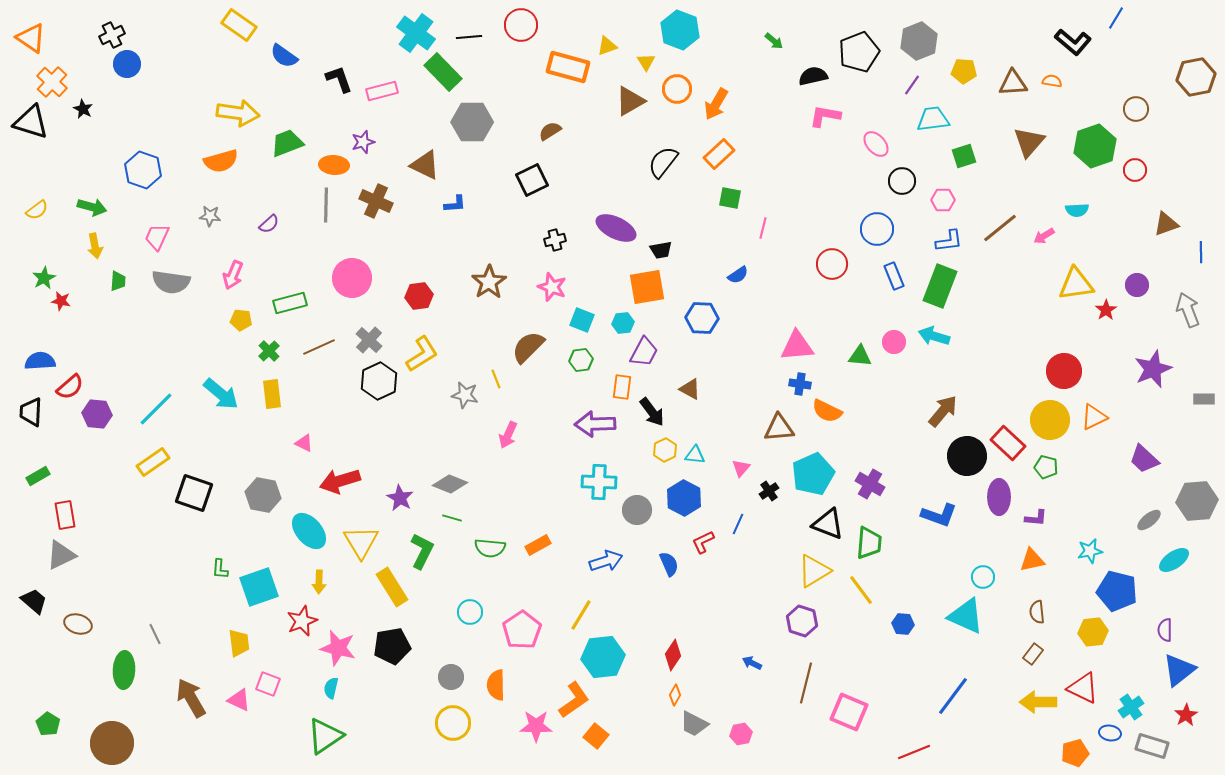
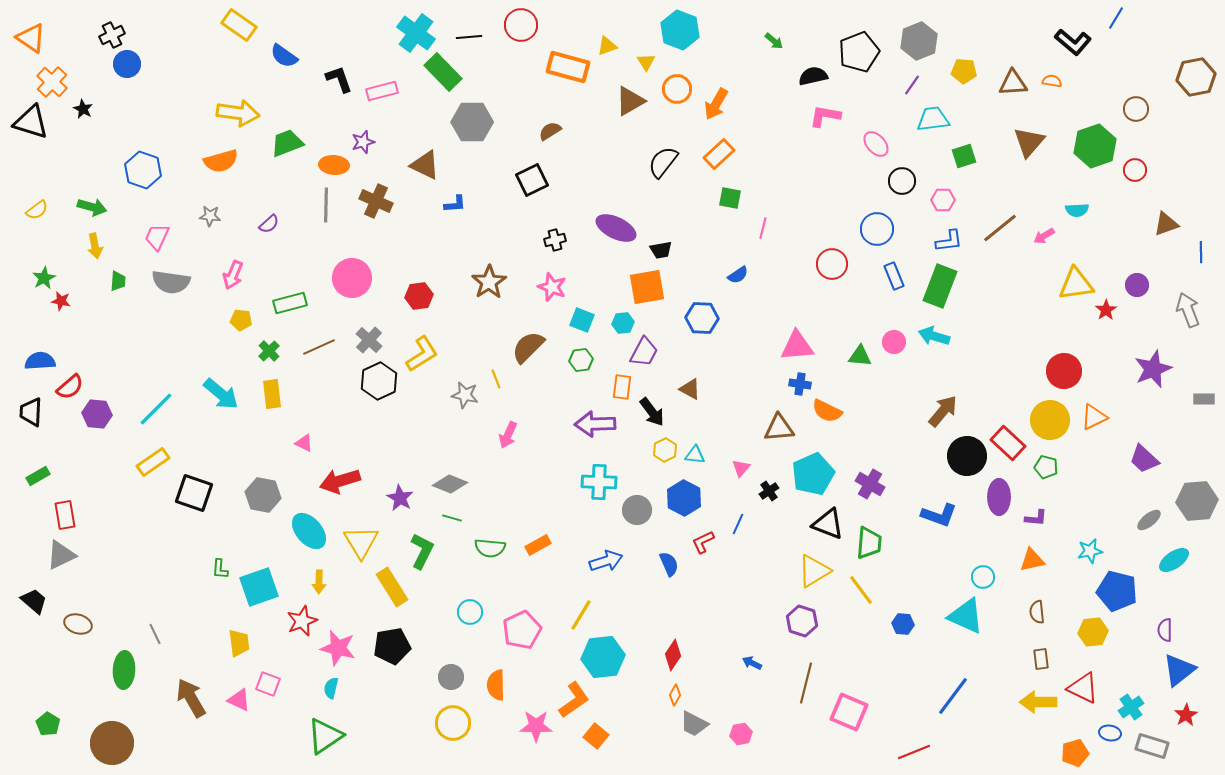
pink pentagon at (522, 630): rotated 9 degrees clockwise
brown rectangle at (1033, 654): moved 8 px right, 5 px down; rotated 45 degrees counterclockwise
